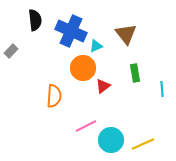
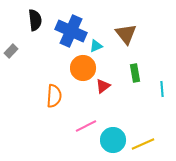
cyan circle: moved 2 px right
